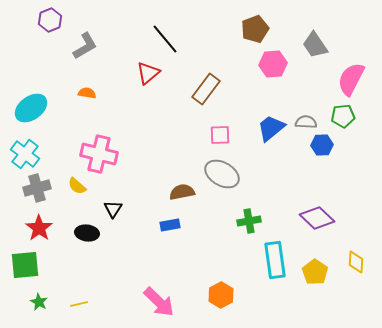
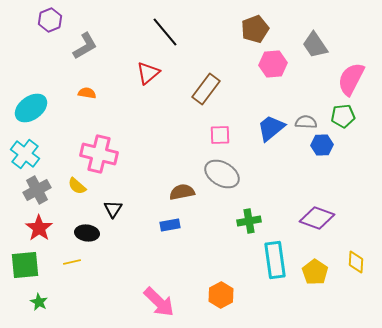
black line: moved 7 px up
gray cross: moved 2 px down; rotated 12 degrees counterclockwise
purple diamond: rotated 24 degrees counterclockwise
yellow line: moved 7 px left, 42 px up
